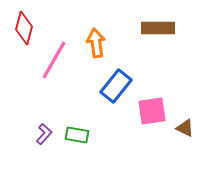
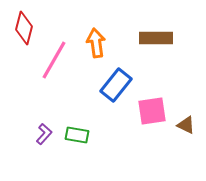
brown rectangle: moved 2 px left, 10 px down
blue rectangle: moved 1 px up
brown triangle: moved 1 px right, 3 px up
